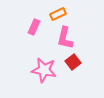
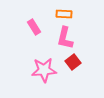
orange rectangle: moved 6 px right; rotated 28 degrees clockwise
pink rectangle: rotated 56 degrees counterclockwise
pink star: rotated 15 degrees counterclockwise
